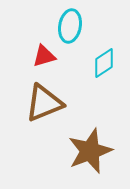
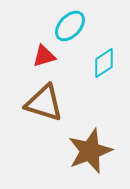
cyan ellipse: rotated 32 degrees clockwise
brown triangle: rotated 39 degrees clockwise
